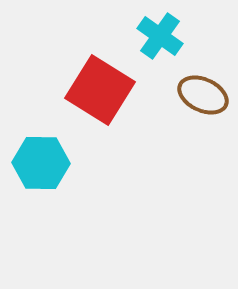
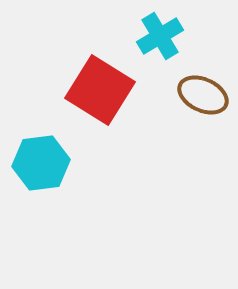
cyan cross: rotated 24 degrees clockwise
cyan hexagon: rotated 8 degrees counterclockwise
